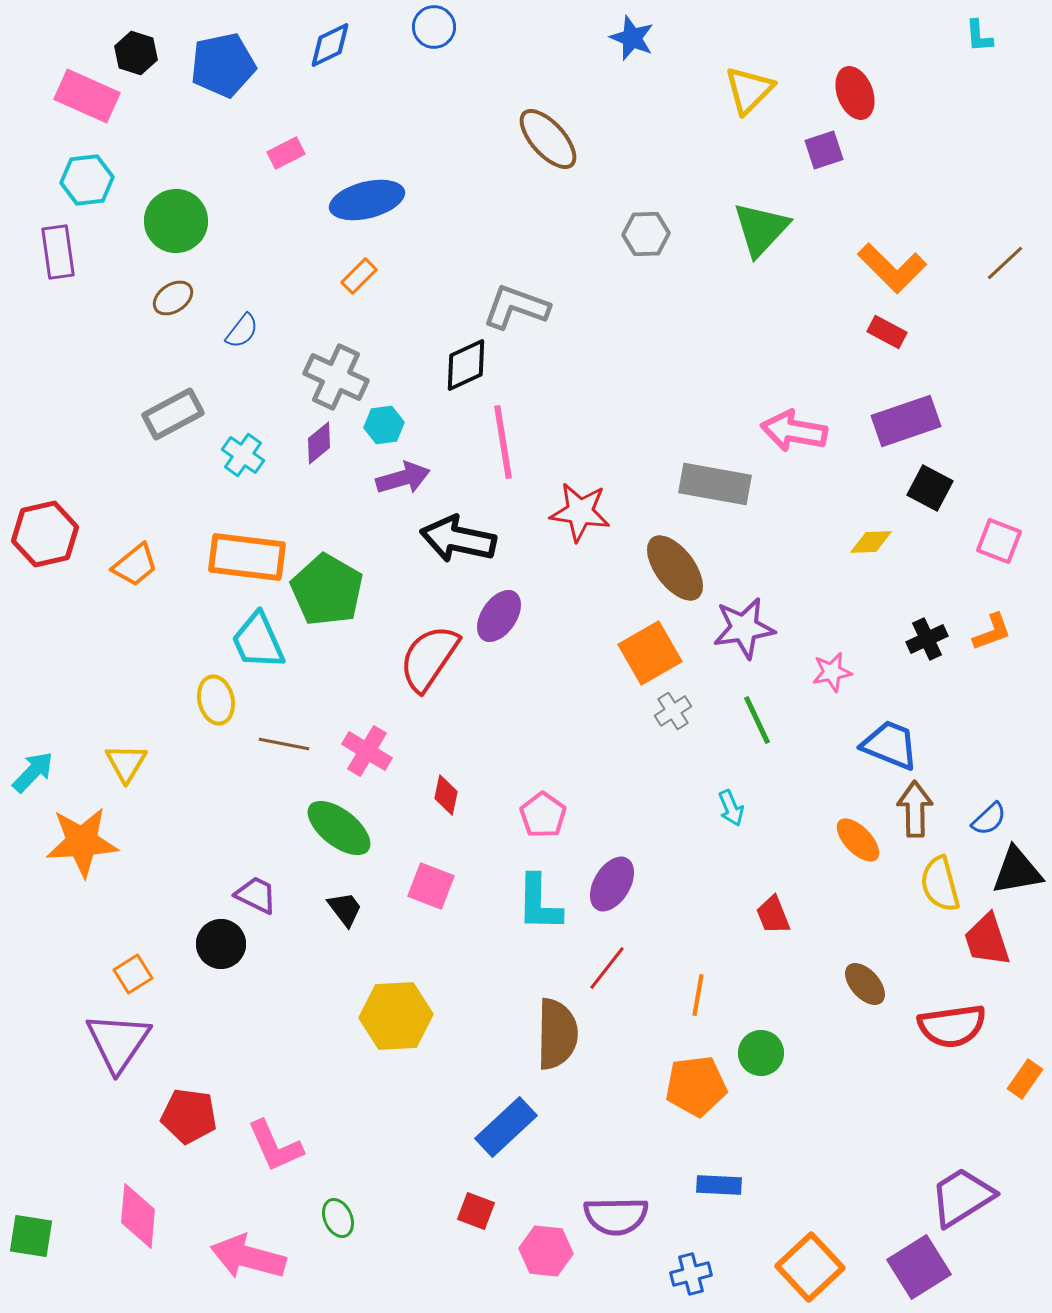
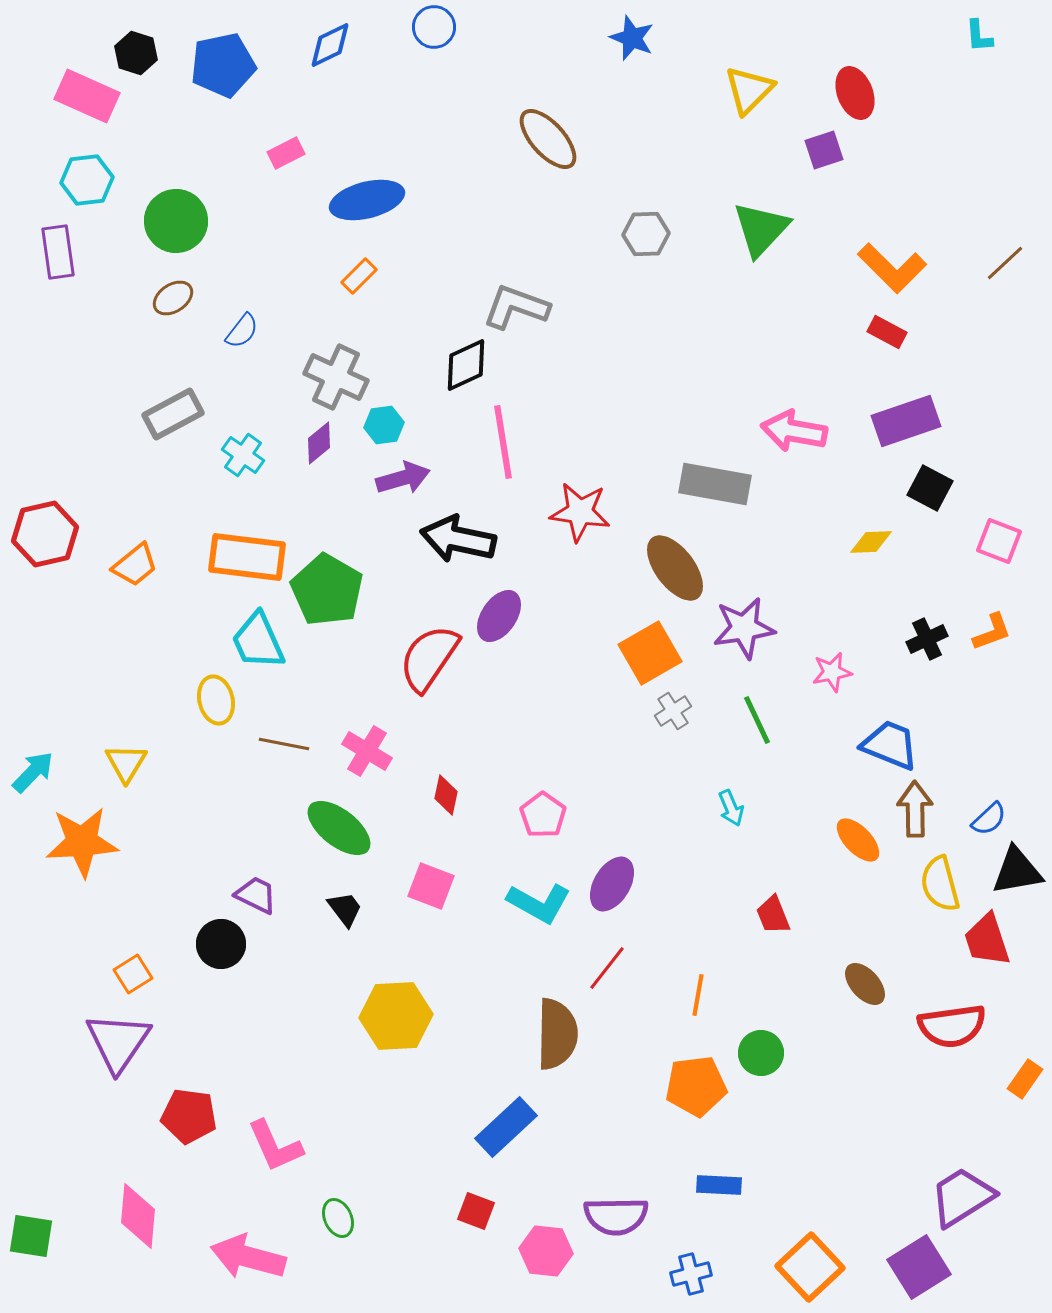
cyan L-shape at (539, 903): rotated 62 degrees counterclockwise
